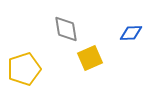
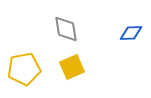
yellow square: moved 18 px left, 9 px down
yellow pentagon: rotated 8 degrees clockwise
